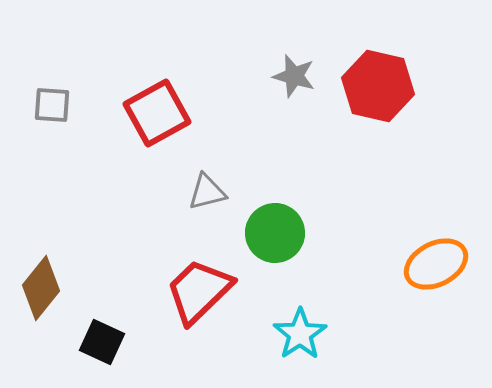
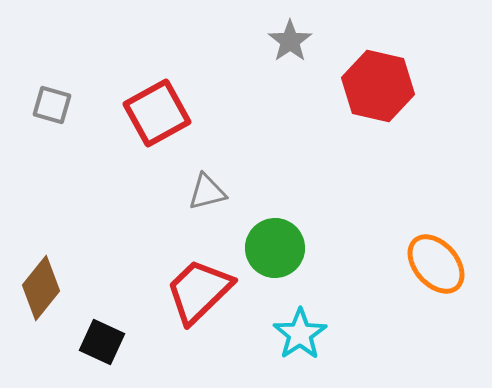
gray star: moved 4 px left, 35 px up; rotated 21 degrees clockwise
gray square: rotated 12 degrees clockwise
green circle: moved 15 px down
orange ellipse: rotated 76 degrees clockwise
